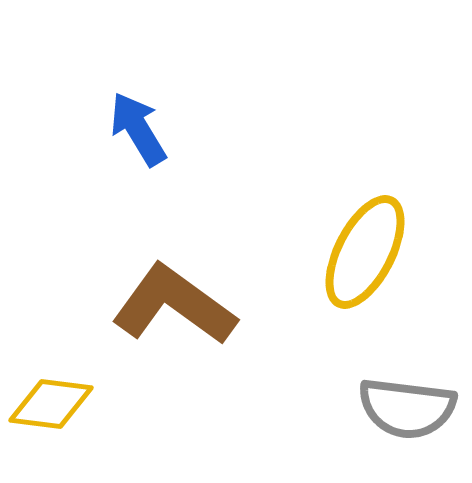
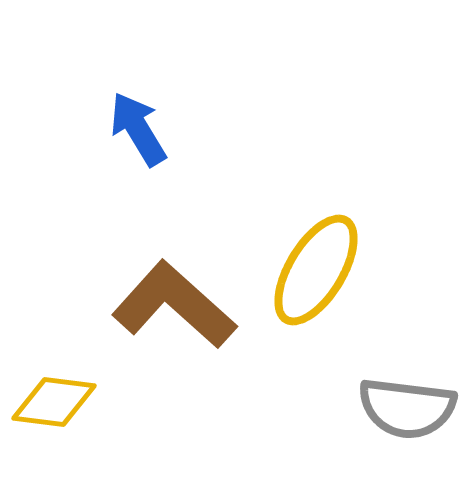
yellow ellipse: moved 49 px left, 18 px down; rotated 4 degrees clockwise
brown L-shape: rotated 6 degrees clockwise
yellow diamond: moved 3 px right, 2 px up
